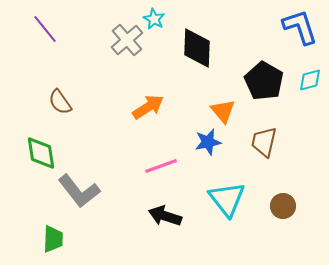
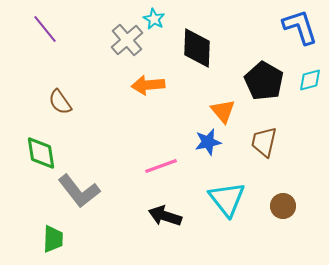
orange arrow: moved 22 px up; rotated 152 degrees counterclockwise
